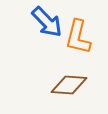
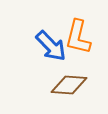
blue arrow: moved 4 px right, 24 px down
